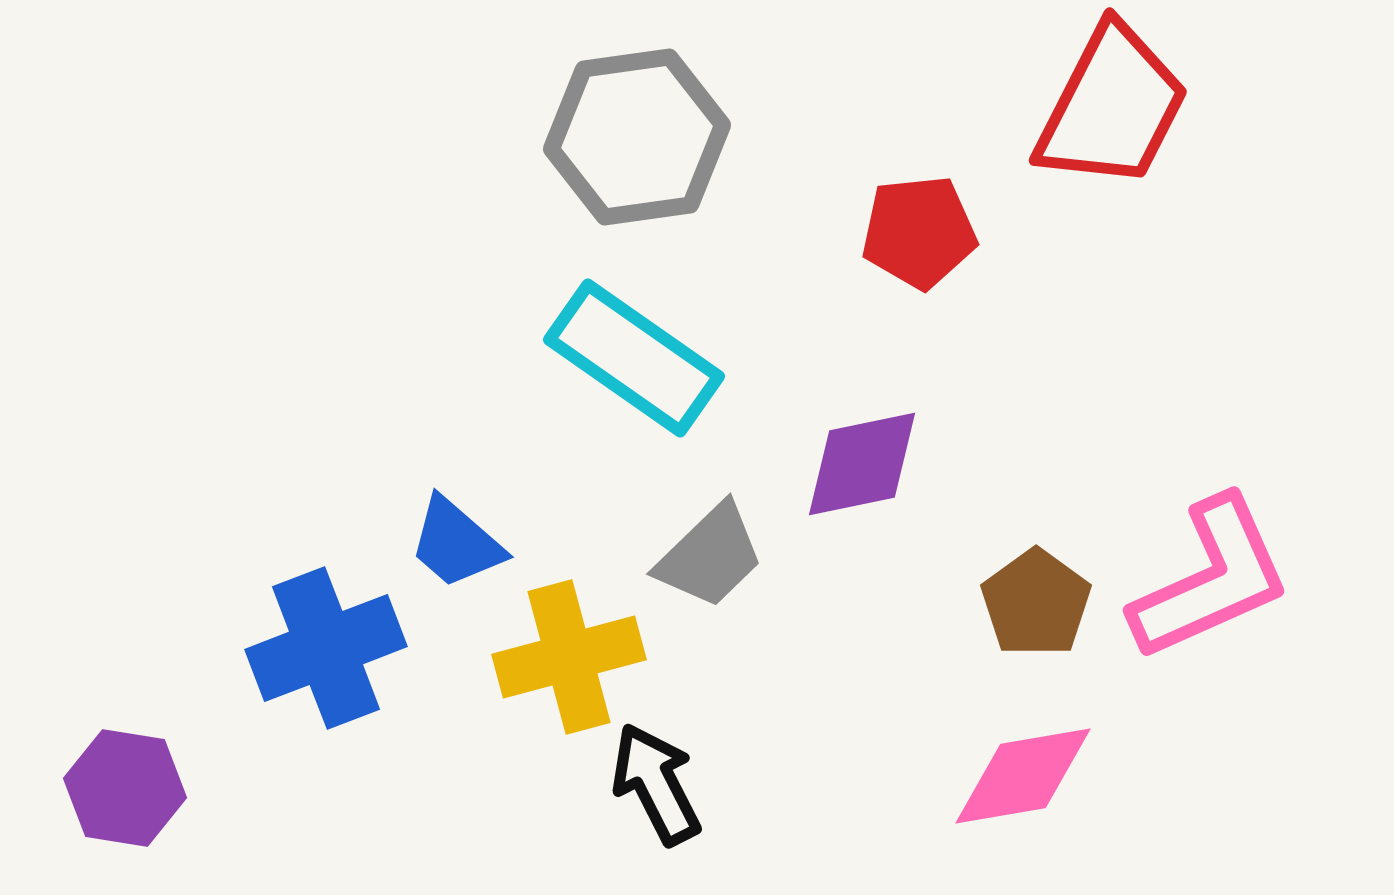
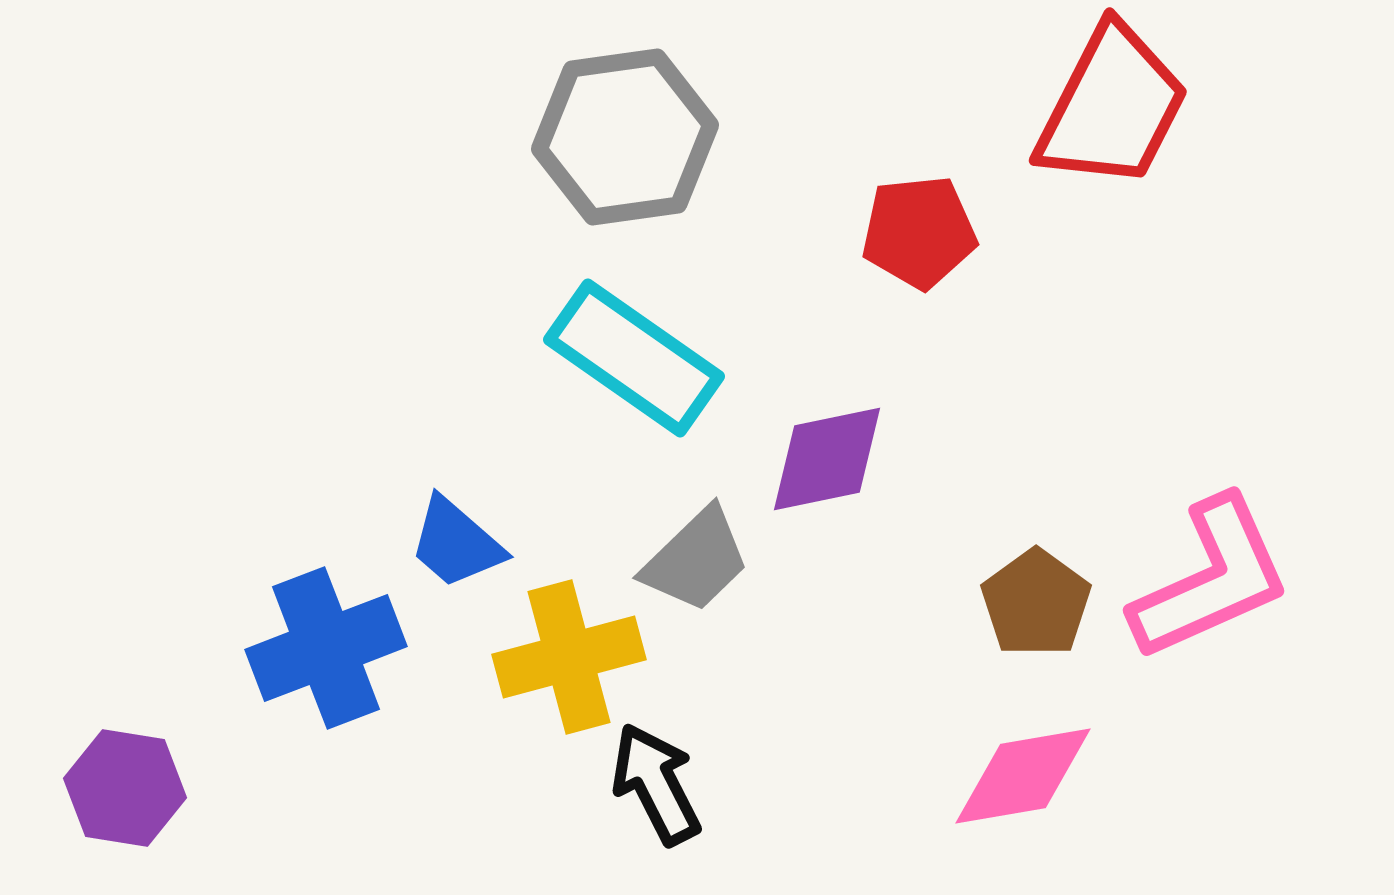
gray hexagon: moved 12 px left
purple diamond: moved 35 px left, 5 px up
gray trapezoid: moved 14 px left, 4 px down
